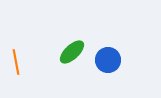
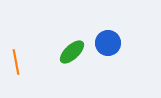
blue circle: moved 17 px up
